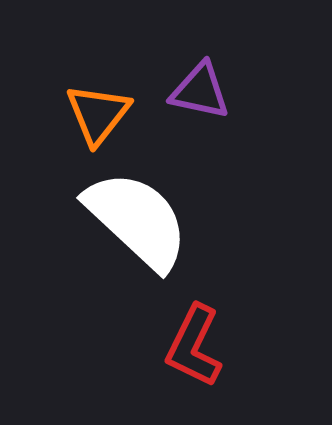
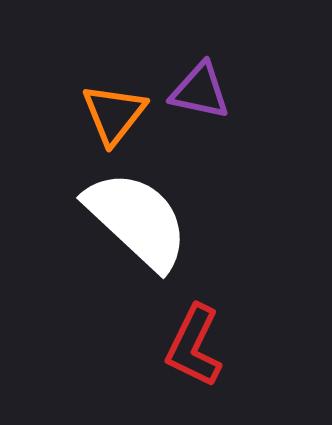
orange triangle: moved 16 px right
